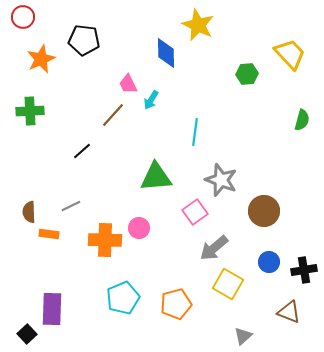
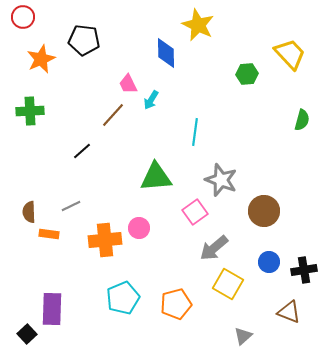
orange cross: rotated 8 degrees counterclockwise
